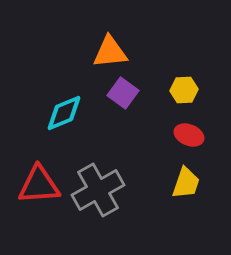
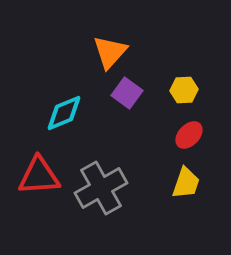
orange triangle: rotated 42 degrees counterclockwise
purple square: moved 4 px right
red ellipse: rotated 68 degrees counterclockwise
red triangle: moved 9 px up
gray cross: moved 3 px right, 2 px up
